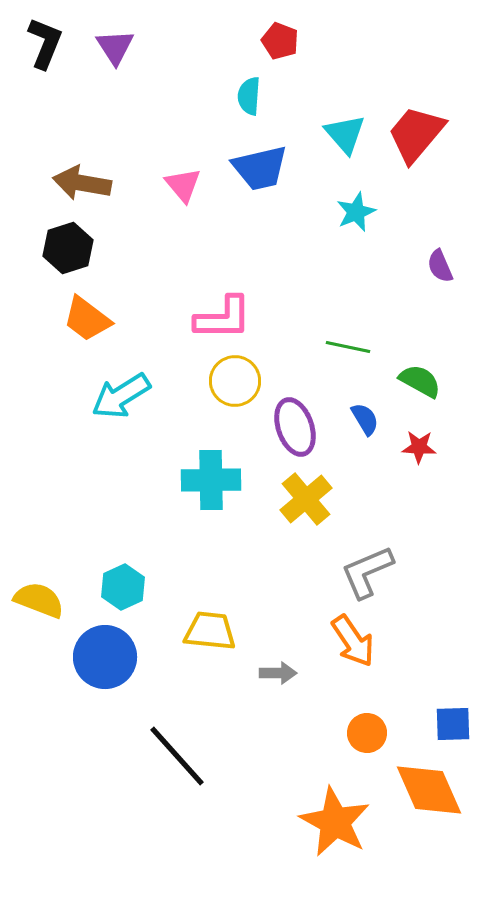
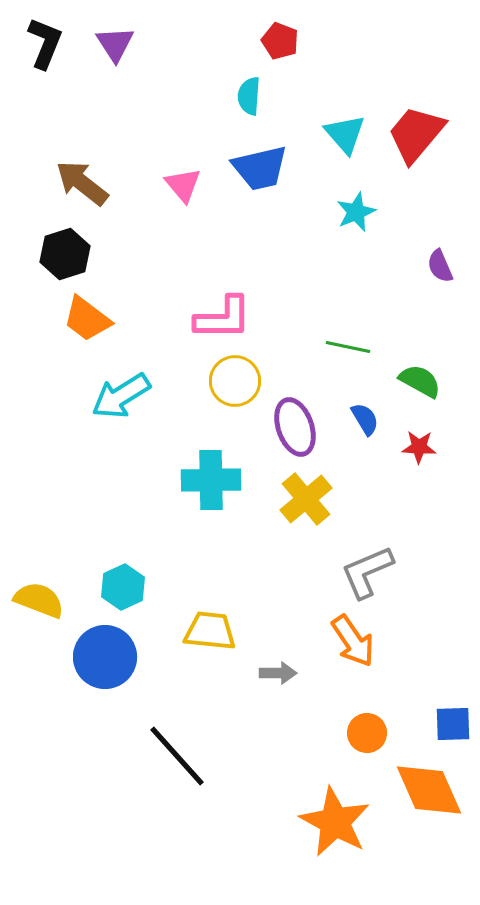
purple triangle: moved 3 px up
brown arrow: rotated 28 degrees clockwise
black hexagon: moved 3 px left, 6 px down
